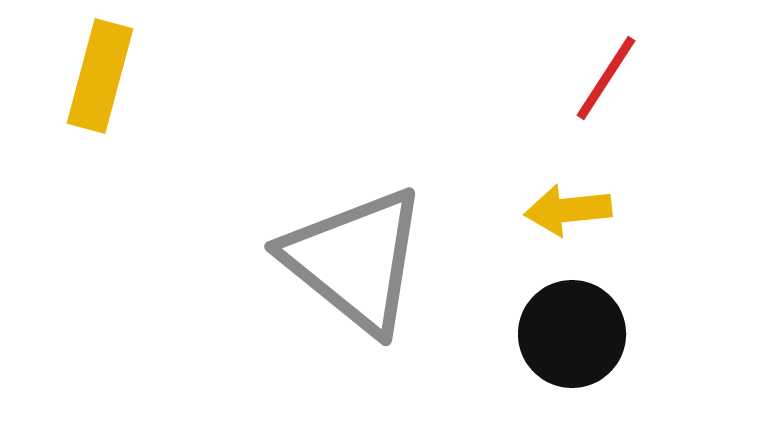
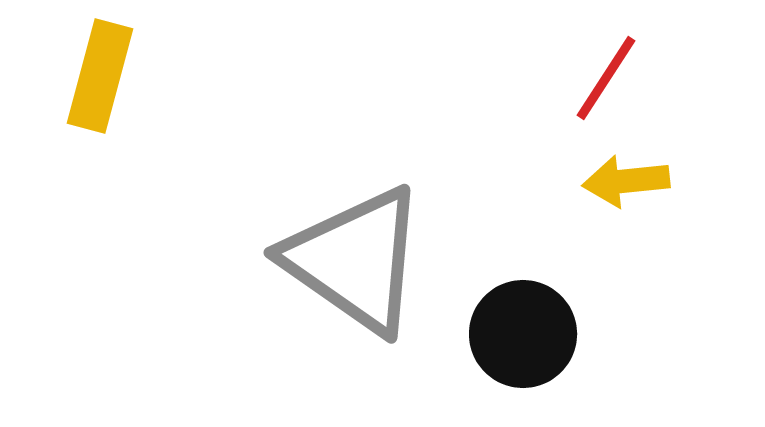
yellow arrow: moved 58 px right, 29 px up
gray triangle: rotated 4 degrees counterclockwise
black circle: moved 49 px left
